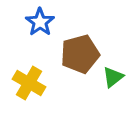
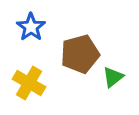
blue star: moved 9 px left, 5 px down
